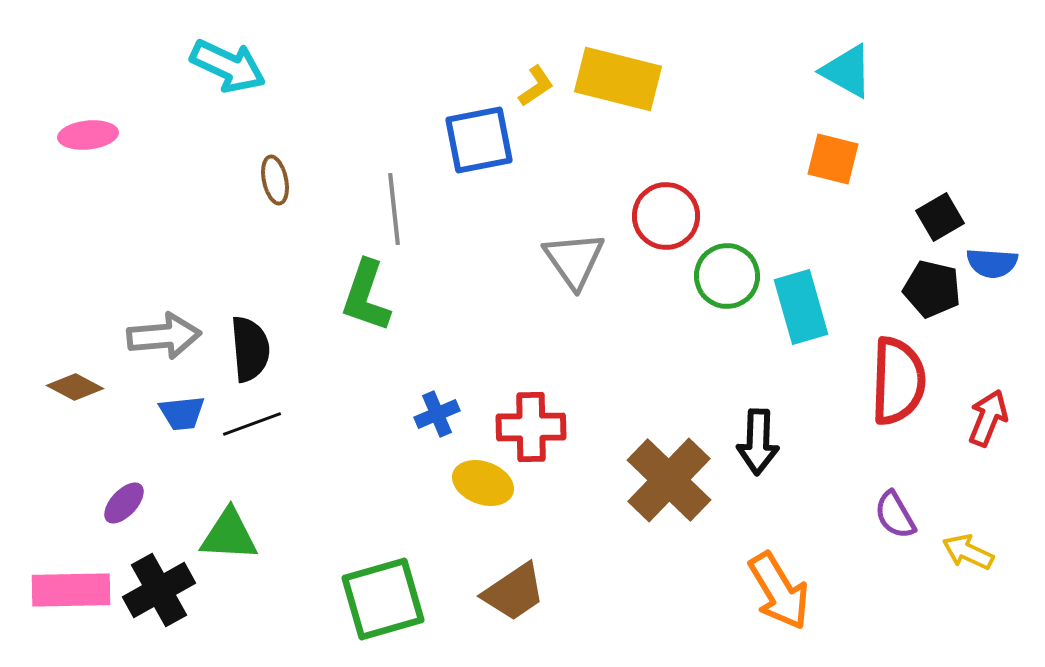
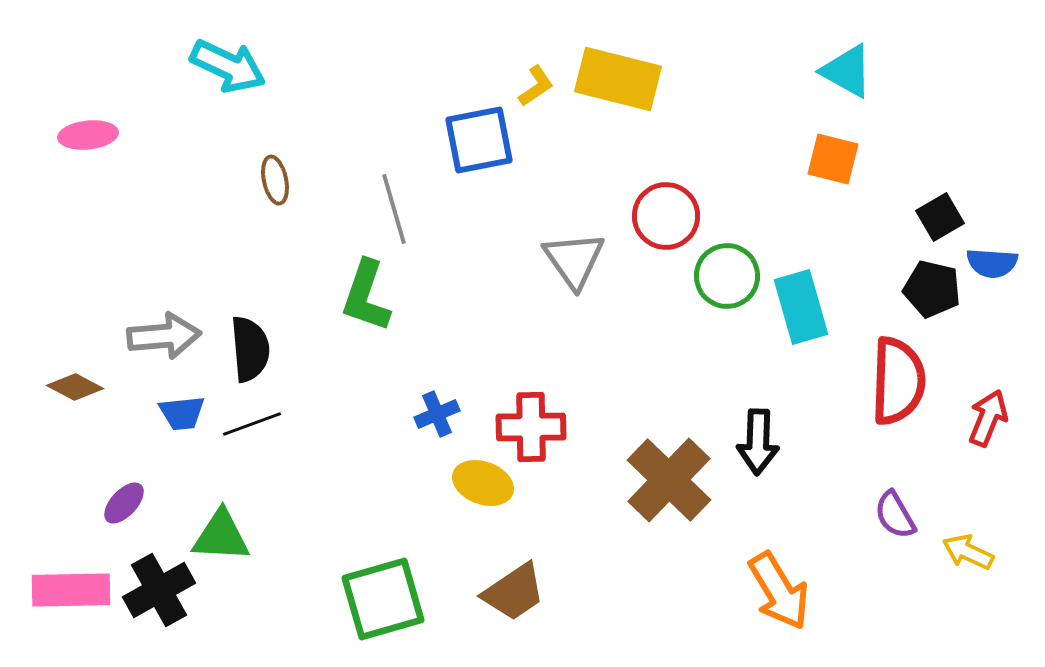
gray line: rotated 10 degrees counterclockwise
green triangle: moved 8 px left, 1 px down
